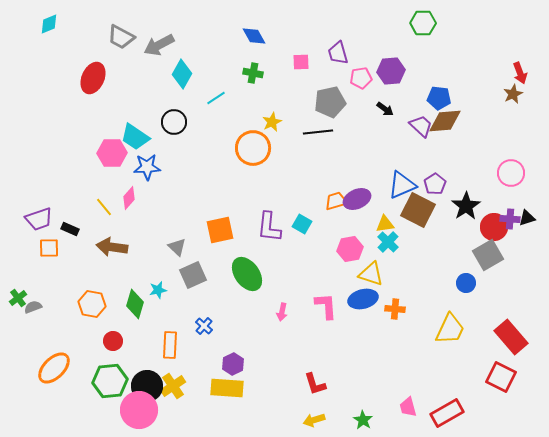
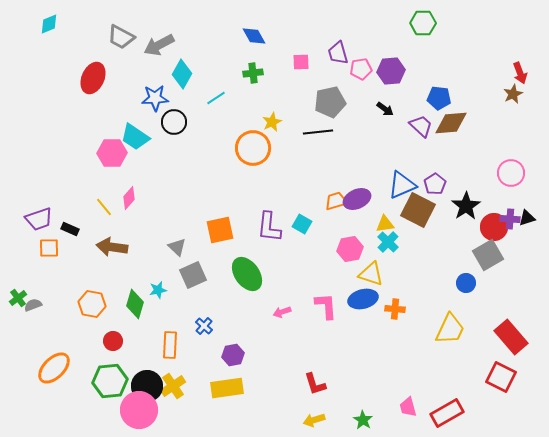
green cross at (253, 73): rotated 18 degrees counterclockwise
pink pentagon at (361, 78): moved 9 px up
brown diamond at (445, 121): moved 6 px right, 2 px down
blue star at (147, 167): moved 8 px right, 69 px up
gray semicircle at (33, 307): moved 2 px up
pink arrow at (282, 312): rotated 60 degrees clockwise
purple hexagon at (233, 364): moved 9 px up; rotated 15 degrees clockwise
yellow rectangle at (227, 388): rotated 12 degrees counterclockwise
